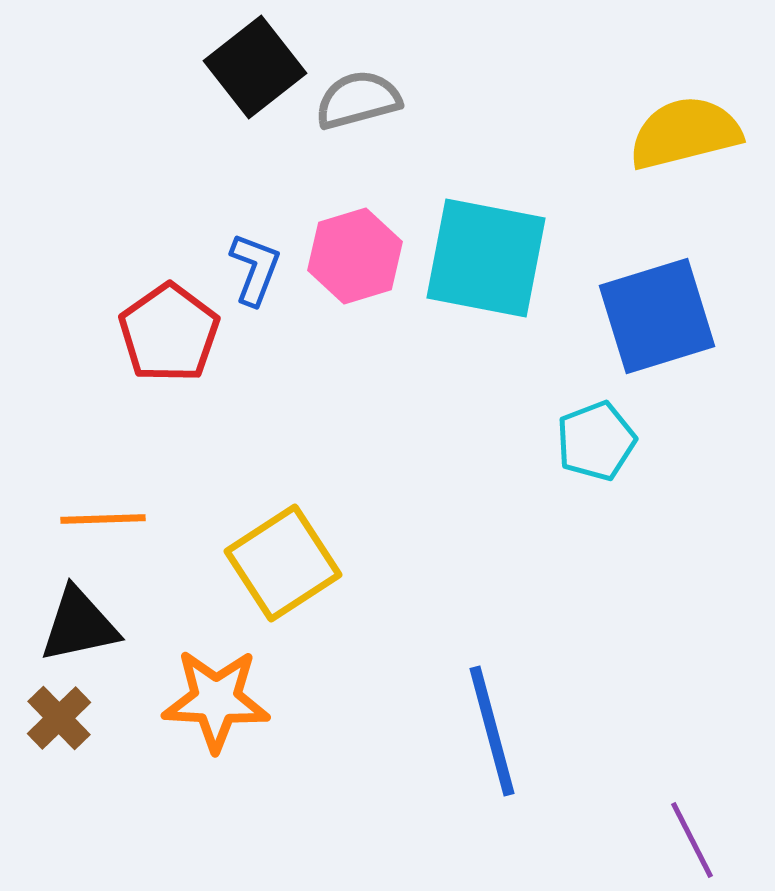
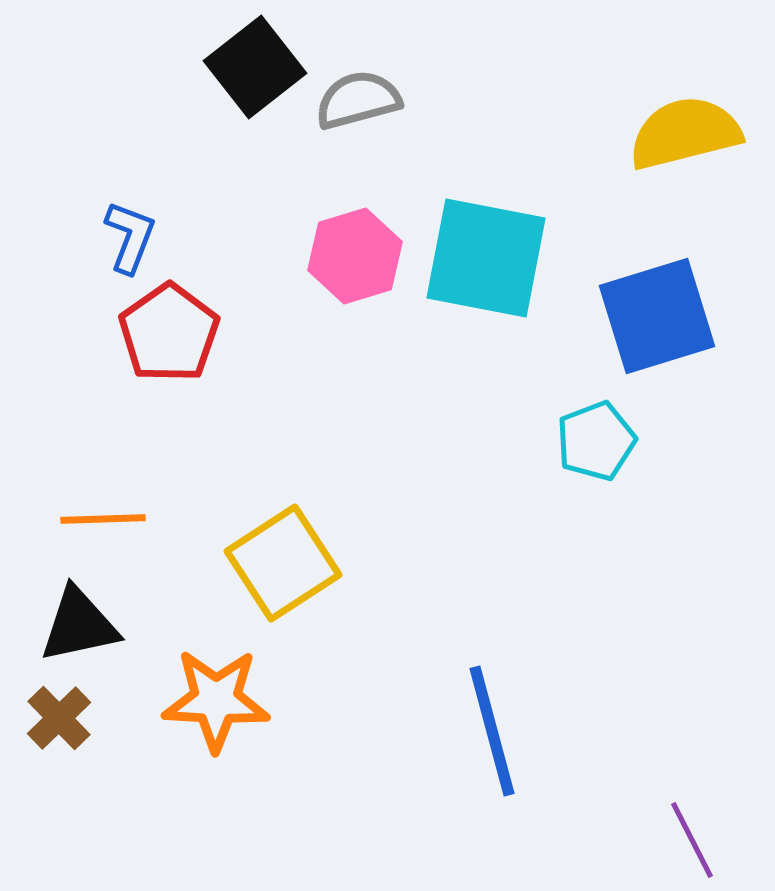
blue L-shape: moved 125 px left, 32 px up
